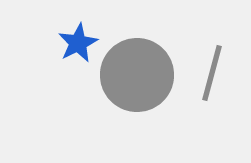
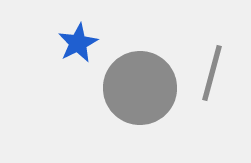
gray circle: moved 3 px right, 13 px down
